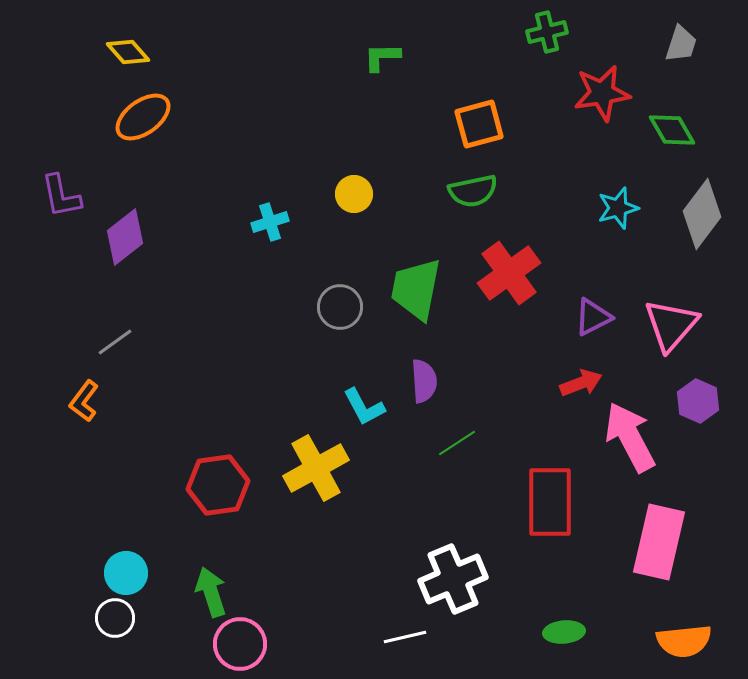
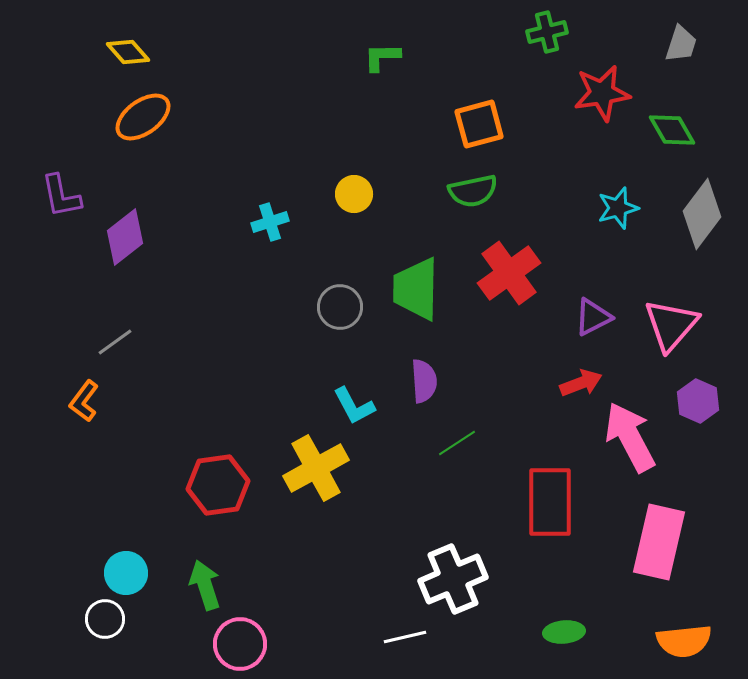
green trapezoid: rotated 10 degrees counterclockwise
cyan L-shape: moved 10 px left, 1 px up
green arrow: moved 6 px left, 7 px up
white circle: moved 10 px left, 1 px down
